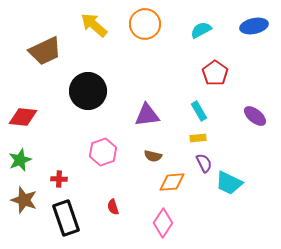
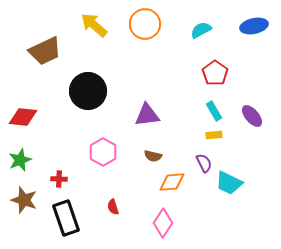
cyan rectangle: moved 15 px right
purple ellipse: moved 3 px left; rotated 10 degrees clockwise
yellow rectangle: moved 16 px right, 3 px up
pink hexagon: rotated 12 degrees counterclockwise
